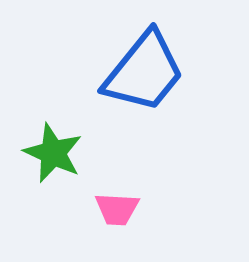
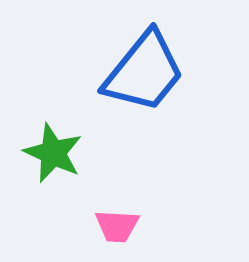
pink trapezoid: moved 17 px down
